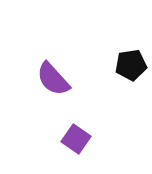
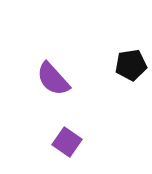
purple square: moved 9 px left, 3 px down
